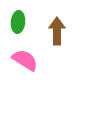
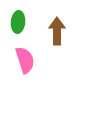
pink semicircle: rotated 40 degrees clockwise
